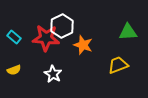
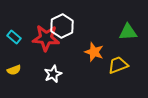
orange star: moved 11 px right, 7 px down
white star: rotated 18 degrees clockwise
